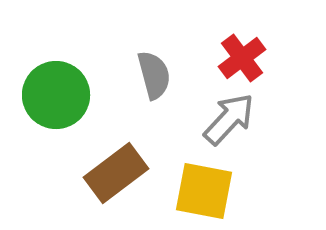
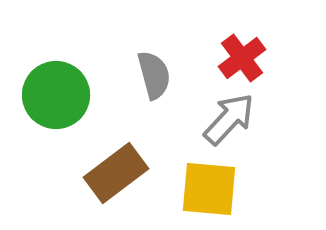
yellow square: moved 5 px right, 2 px up; rotated 6 degrees counterclockwise
